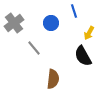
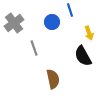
blue line: moved 4 px left, 1 px up
blue circle: moved 1 px right, 1 px up
yellow arrow: rotated 48 degrees counterclockwise
gray line: rotated 21 degrees clockwise
brown semicircle: rotated 18 degrees counterclockwise
